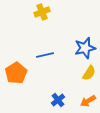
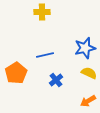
yellow cross: rotated 21 degrees clockwise
yellow semicircle: rotated 98 degrees counterclockwise
blue cross: moved 2 px left, 20 px up
